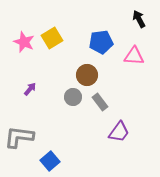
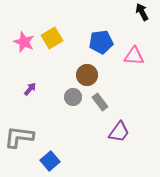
black arrow: moved 3 px right, 7 px up
